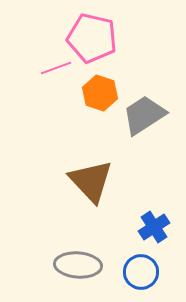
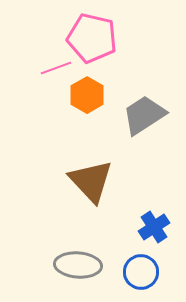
orange hexagon: moved 13 px left, 2 px down; rotated 12 degrees clockwise
